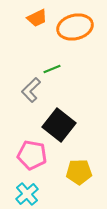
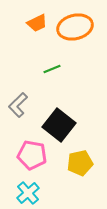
orange trapezoid: moved 5 px down
gray L-shape: moved 13 px left, 15 px down
yellow pentagon: moved 1 px right, 9 px up; rotated 10 degrees counterclockwise
cyan cross: moved 1 px right, 1 px up
